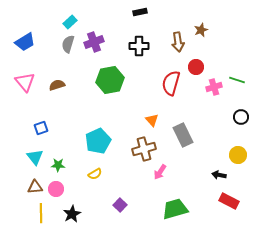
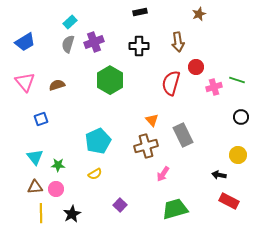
brown star: moved 2 px left, 16 px up
green hexagon: rotated 20 degrees counterclockwise
blue square: moved 9 px up
brown cross: moved 2 px right, 3 px up
pink arrow: moved 3 px right, 2 px down
